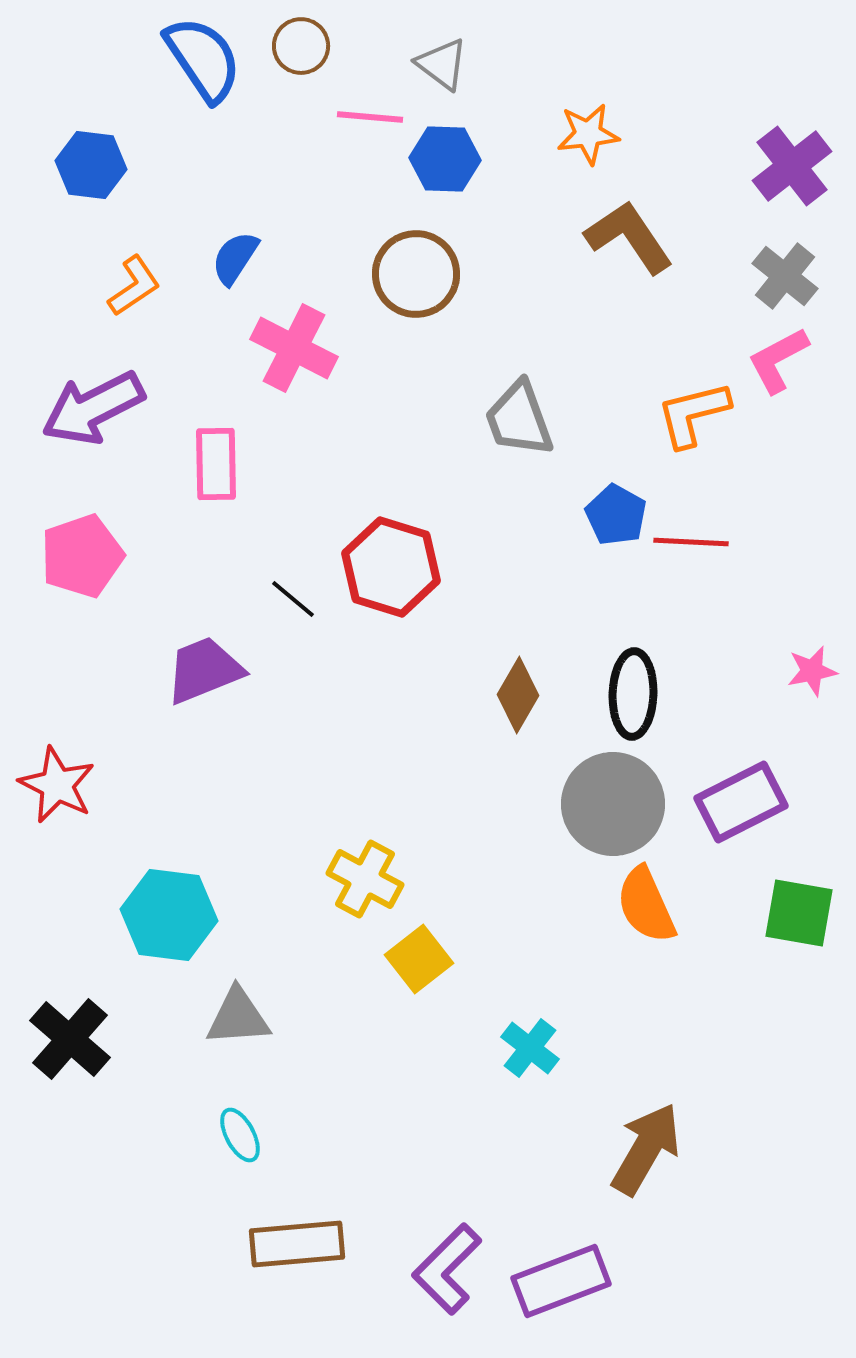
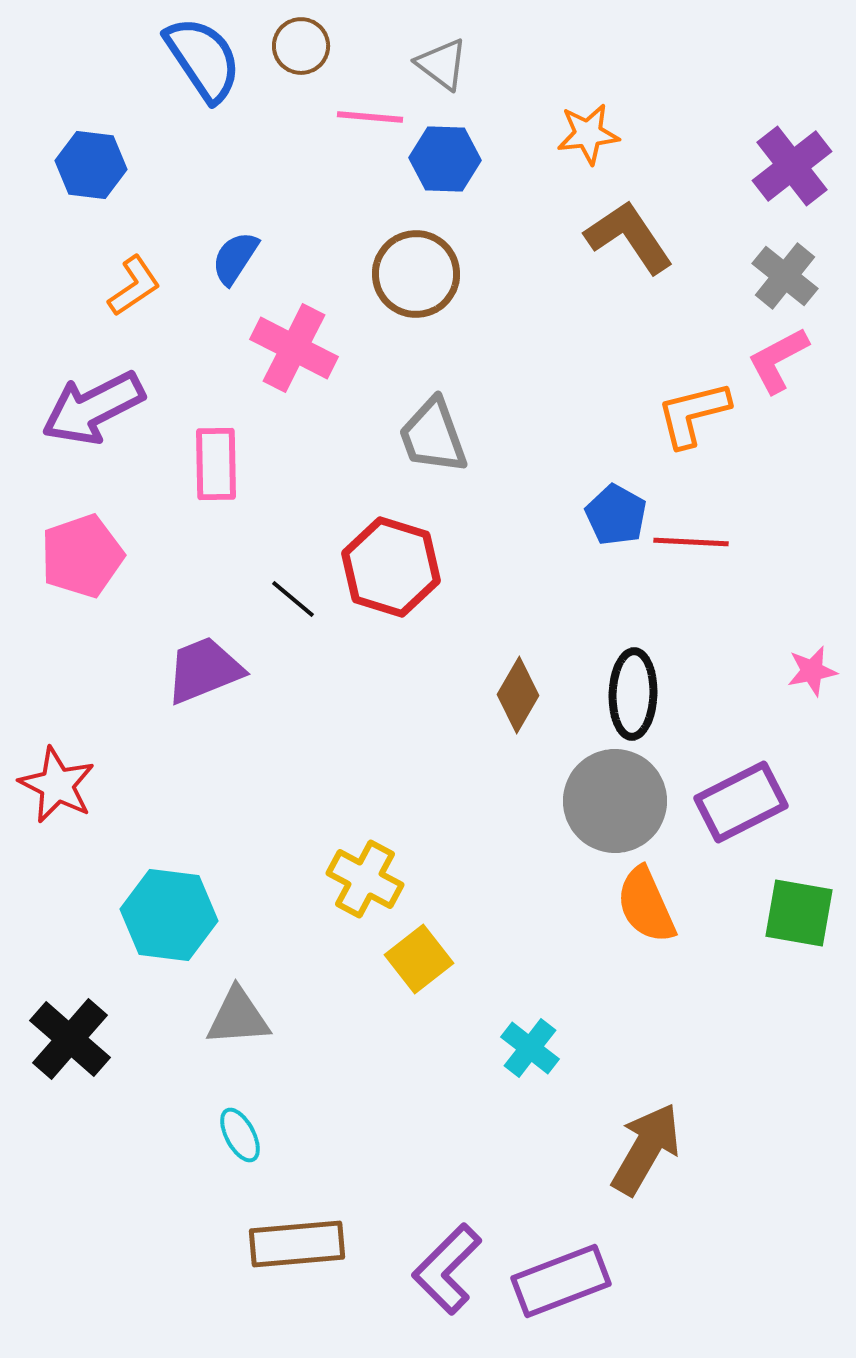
gray trapezoid at (519, 419): moved 86 px left, 17 px down
gray circle at (613, 804): moved 2 px right, 3 px up
